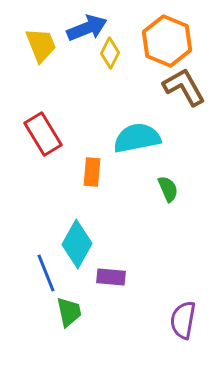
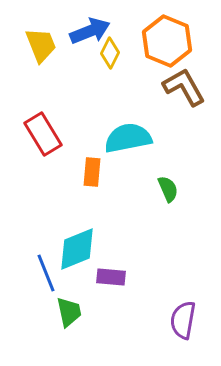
blue arrow: moved 3 px right, 3 px down
cyan semicircle: moved 9 px left
cyan diamond: moved 5 px down; rotated 39 degrees clockwise
